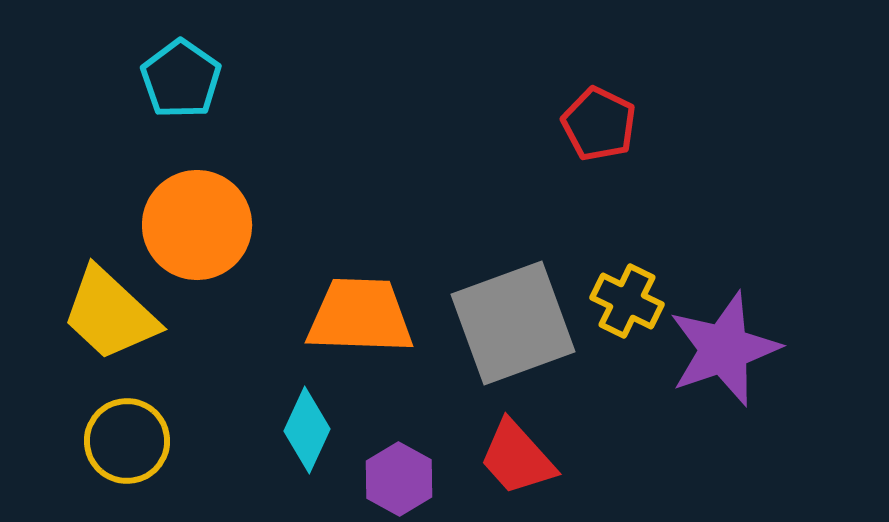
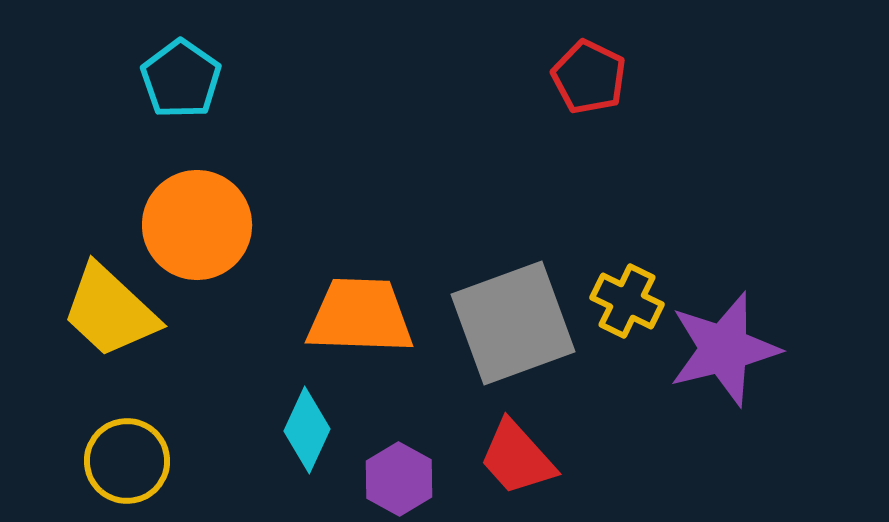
red pentagon: moved 10 px left, 47 px up
yellow trapezoid: moved 3 px up
purple star: rotated 5 degrees clockwise
yellow circle: moved 20 px down
